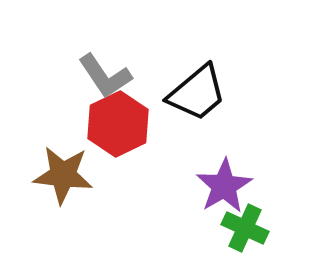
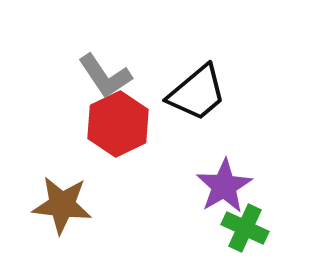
brown star: moved 1 px left, 30 px down
